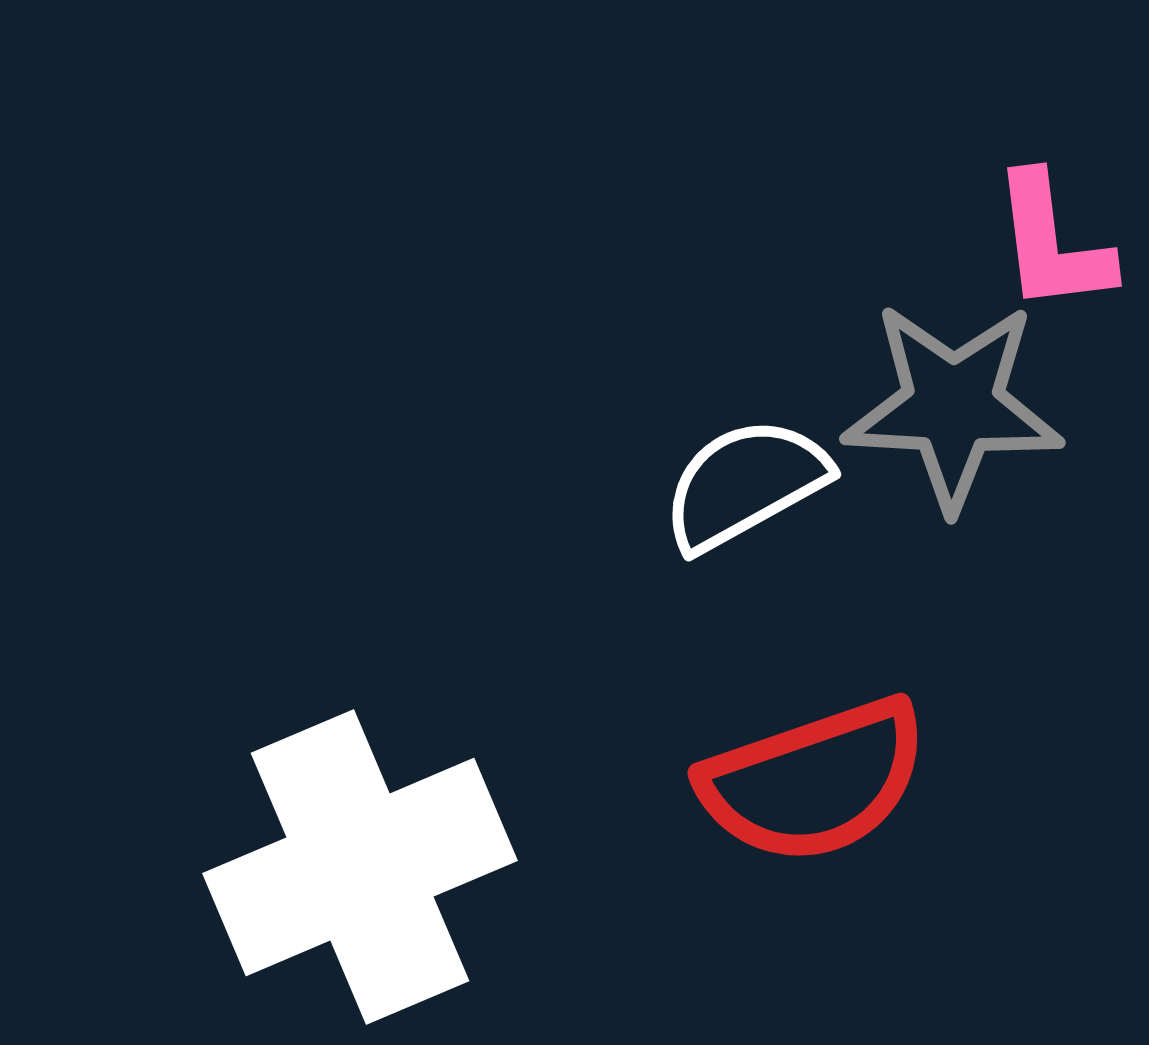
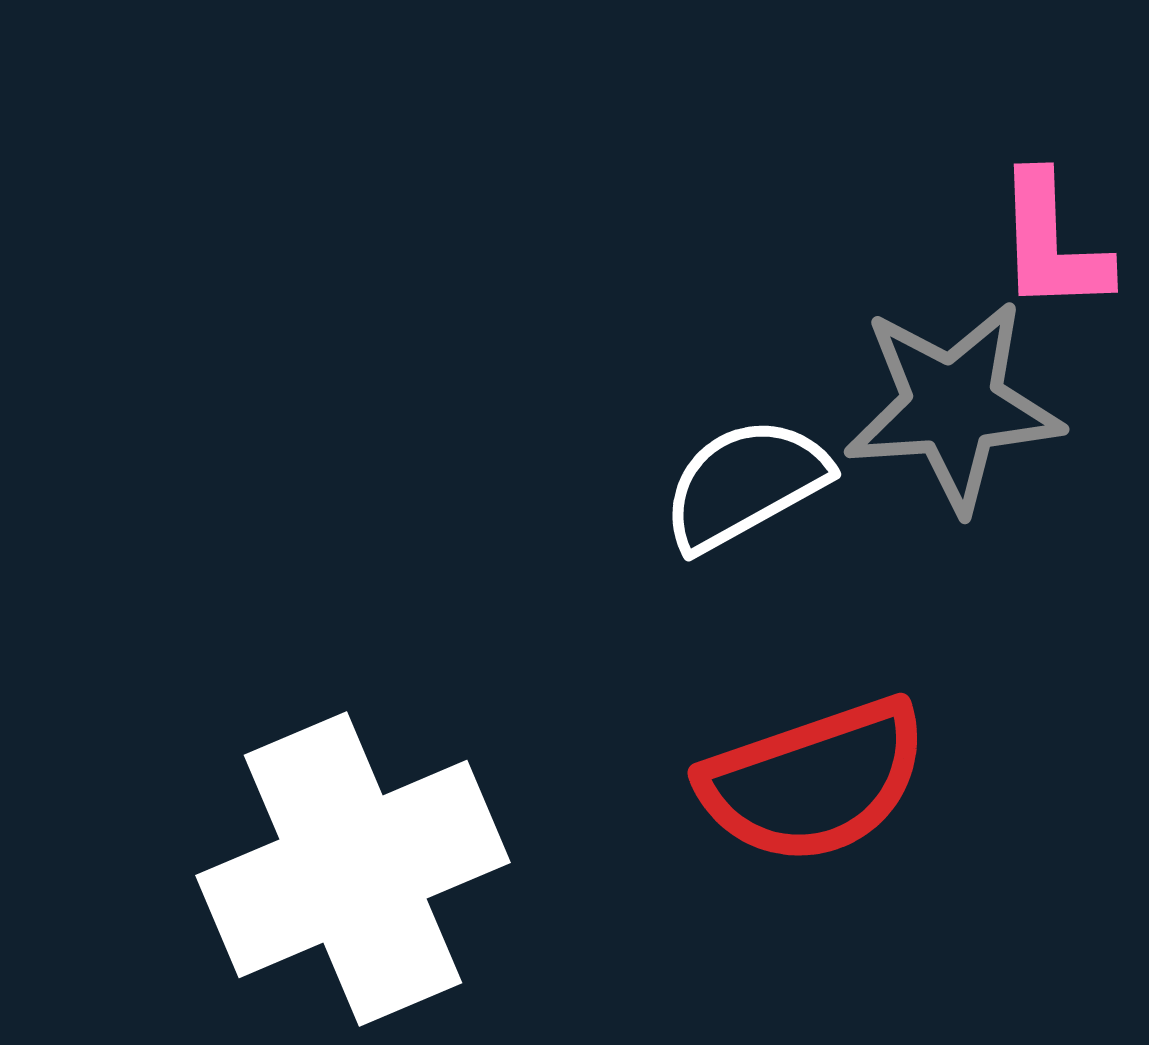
pink L-shape: rotated 5 degrees clockwise
gray star: rotated 7 degrees counterclockwise
white cross: moved 7 px left, 2 px down
